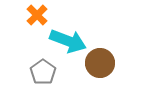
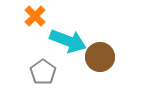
orange cross: moved 2 px left, 1 px down
brown circle: moved 6 px up
